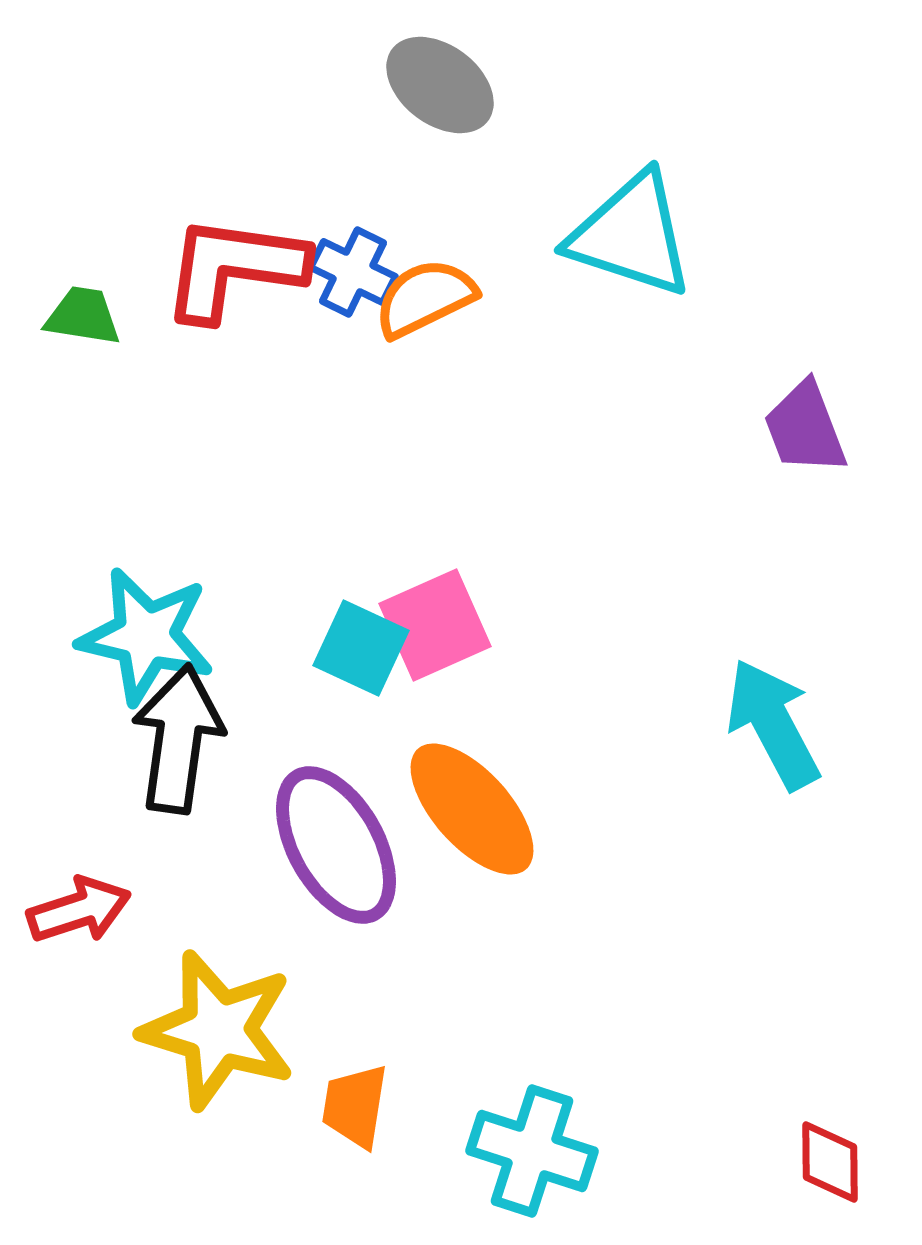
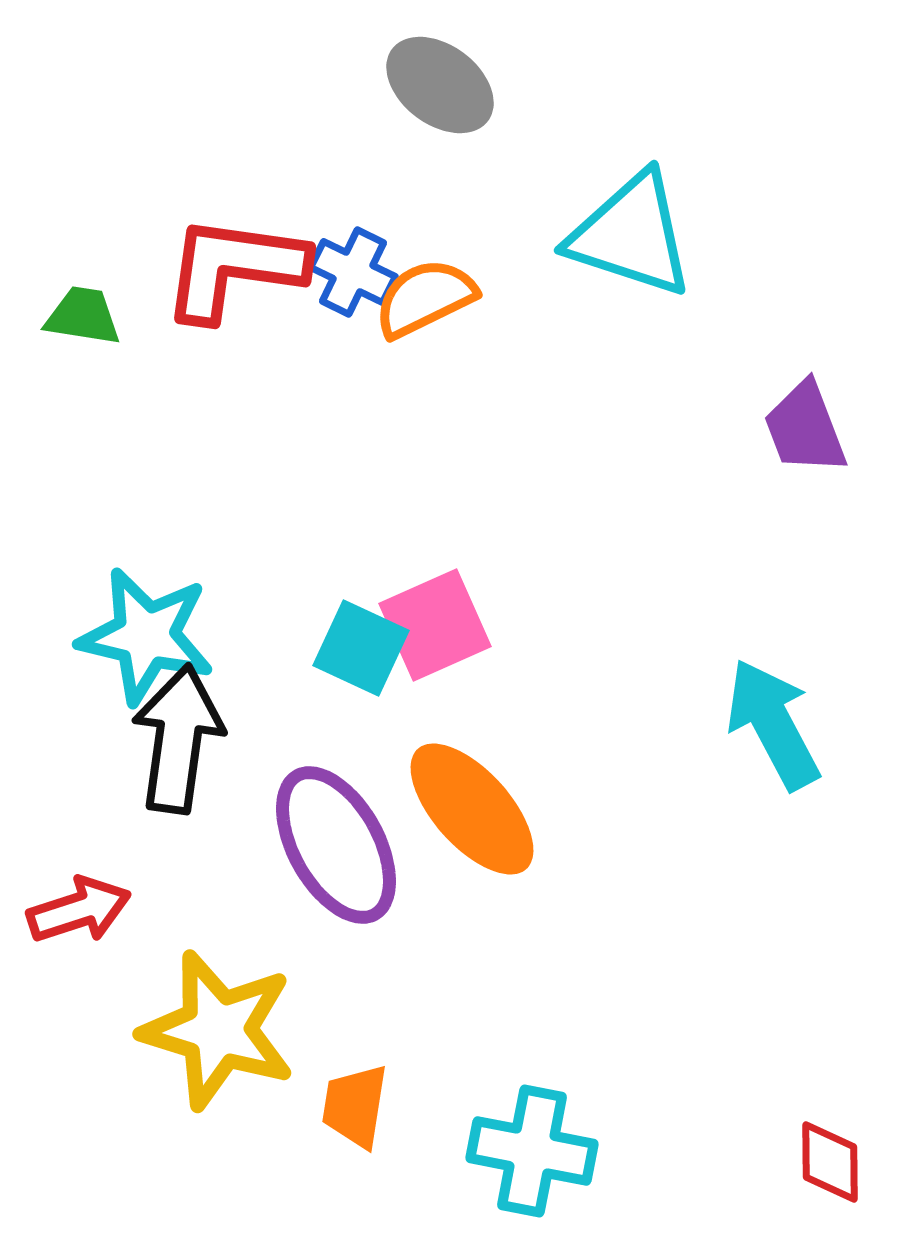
cyan cross: rotated 7 degrees counterclockwise
